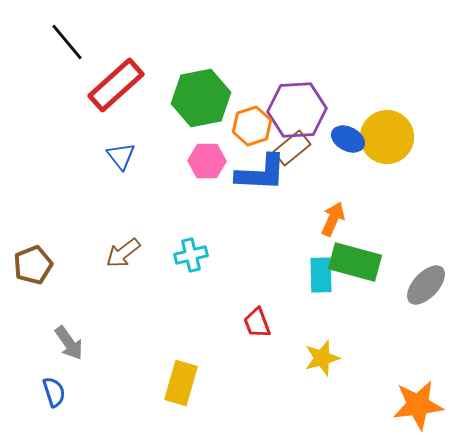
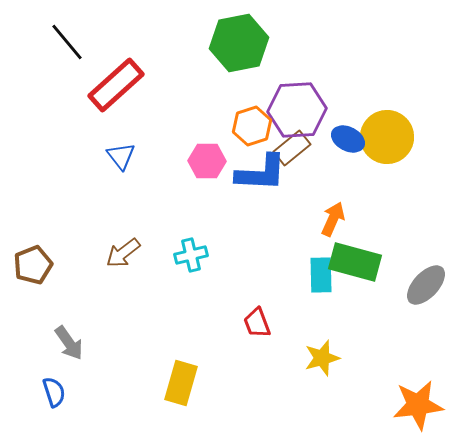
green hexagon: moved 38 px right, 55 px up
